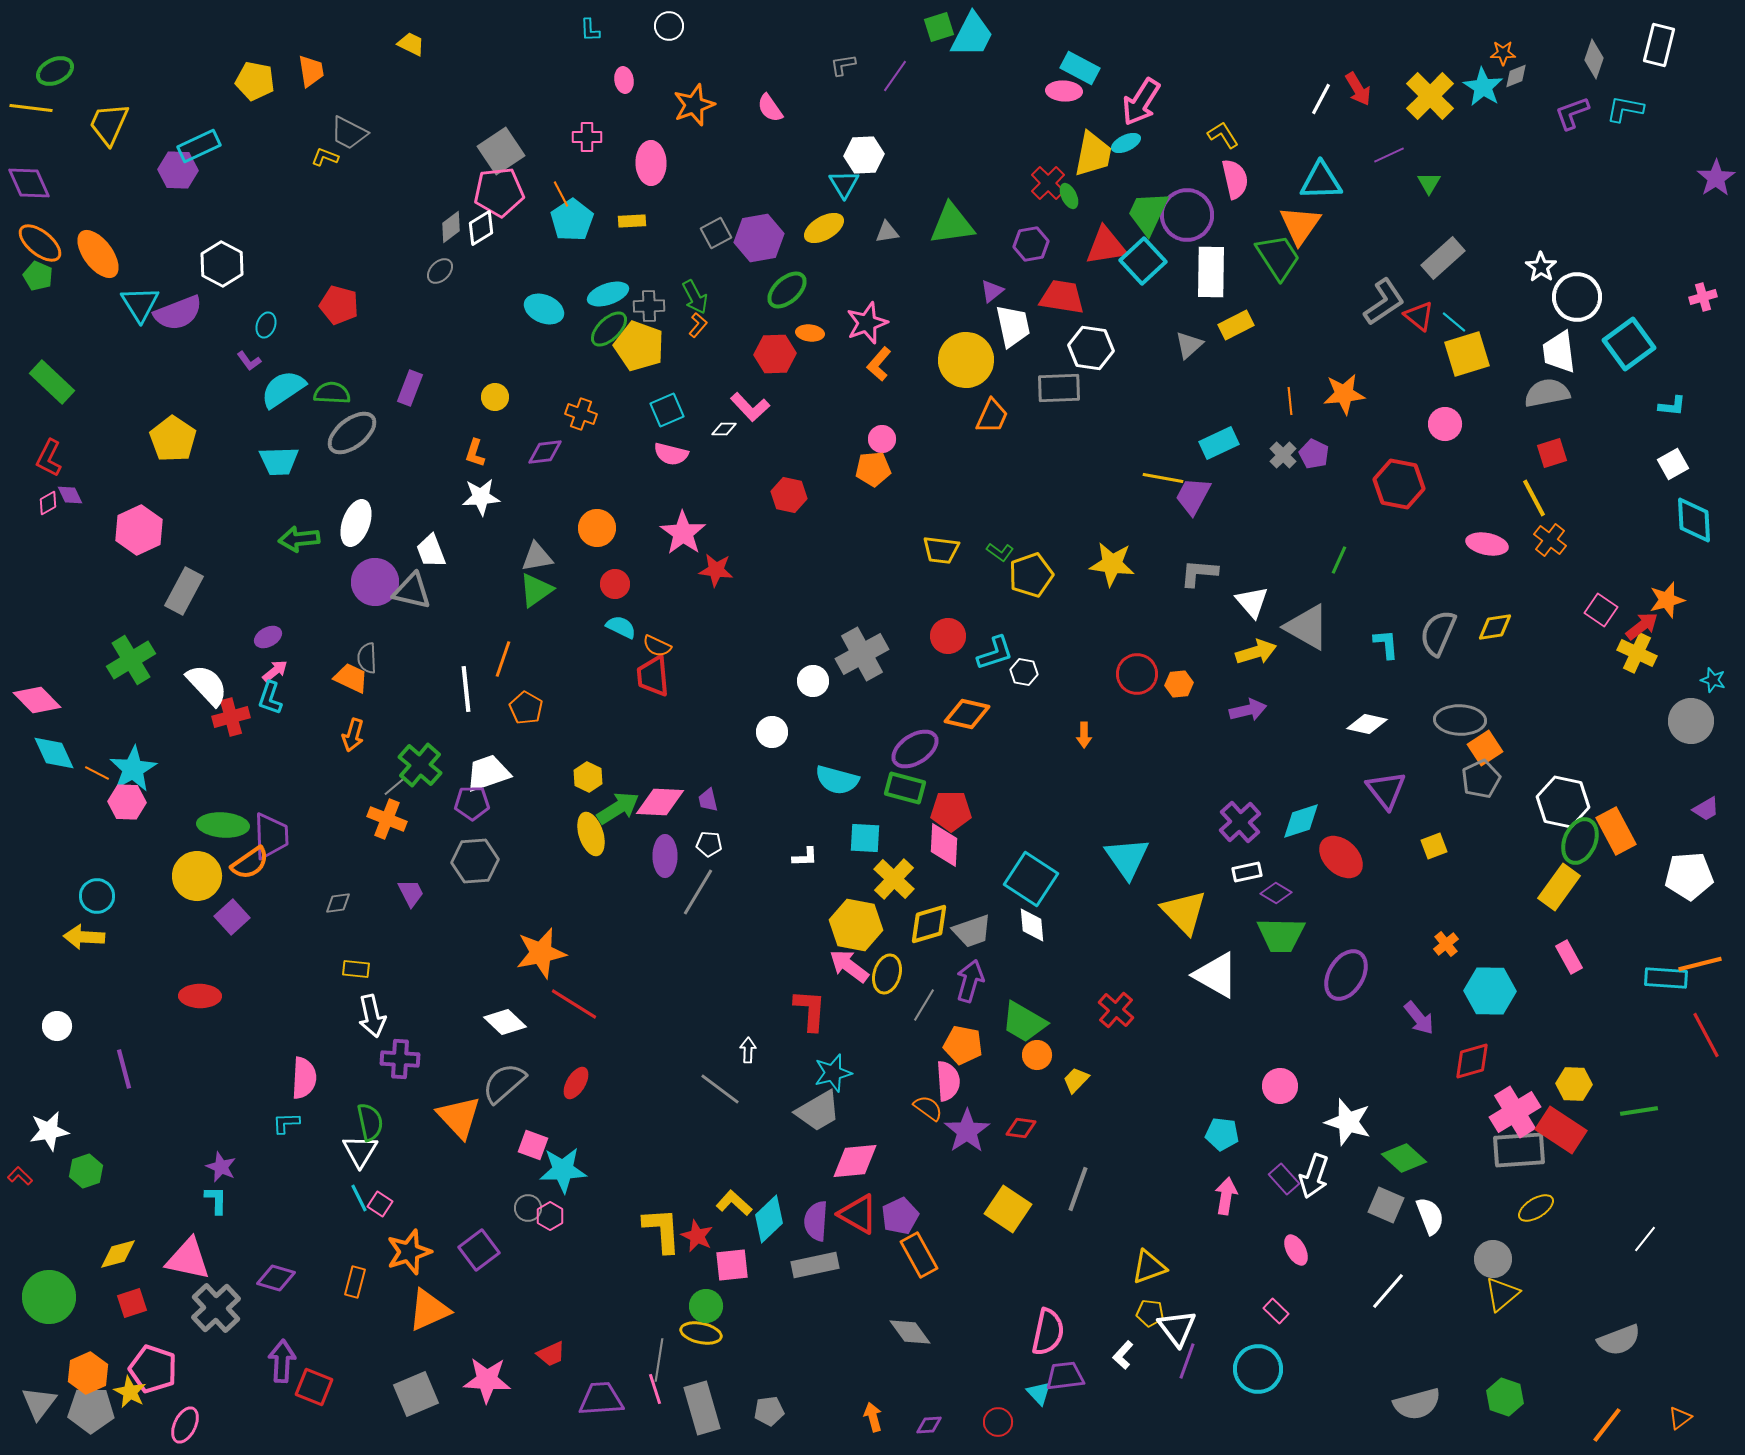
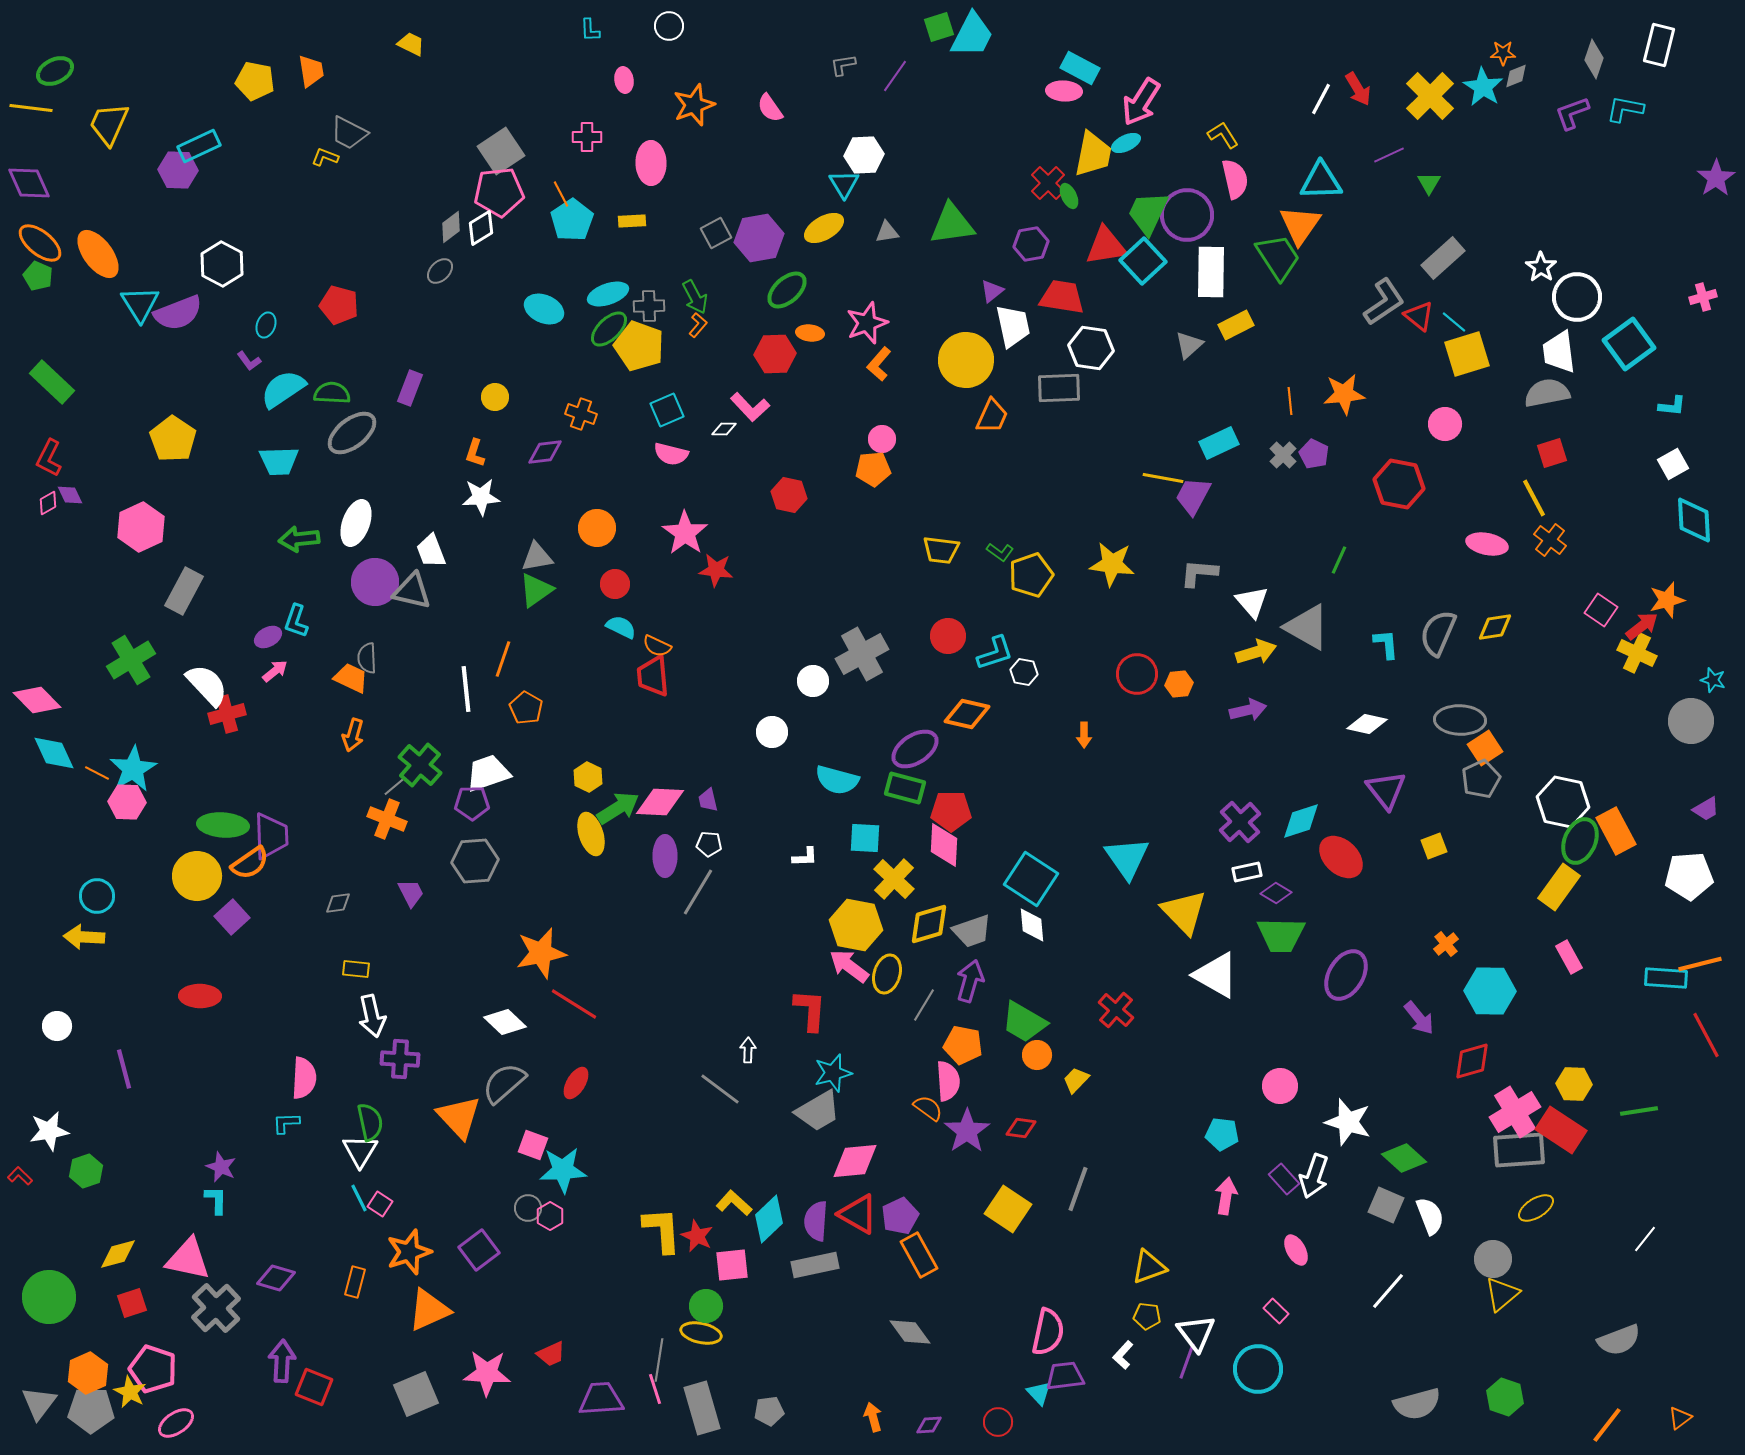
pink hexagon at (139, 530): moved 2 px right, 3 px up
pink star at (683, 533): moved 2 px right
cyan L-shape at (270, 698): moved 26 px right, 77 px up
red cross at (231, 717): moved 4 px left, 3 px up
yellow pentagon at (1150, 1313): moved 3 px left, 3 px down
white triangle at (1177, 1328): moved 19 px right, 5 px down
pink star at (487, 1380): moved 7 px up
pink ellipse at (185, 1425): moved 9 px left, 2 px up; rotated 30 degrees clockwise
